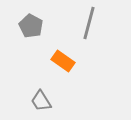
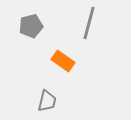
gray pentagon: rotated 30 degrees clockwise
gray trapezoid: moved 6 px right; rotated 135 degrees counterclockwise
